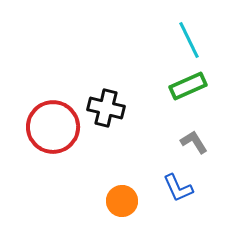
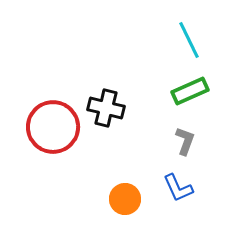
green rectangle: moved 2 px right, 5 px down
gray L-shape: moved 9 px left, 1 px up; rotated 52 degrees clockwise
orange circle: moved 3 px right, 2 px up
